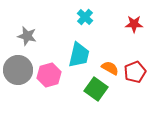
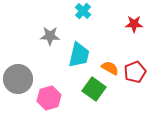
cyan cross: moved 2 px left, 6 px up
gray star: moved 23 px right; rotated 12 degrees counterclockwise
gray circle: moved 9 px down
pink hexagon: moved 23 px down
green square: moved 2 px left
